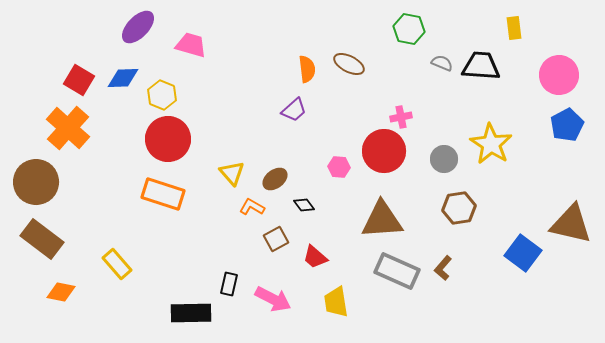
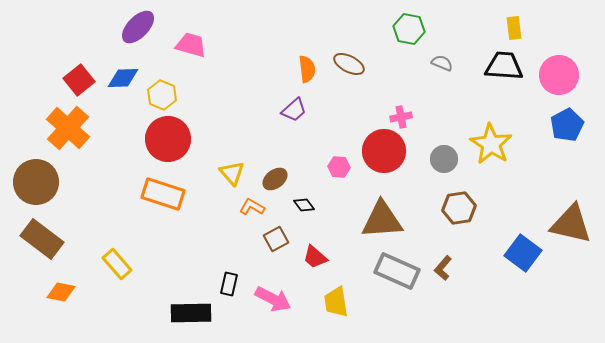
black trapezoid at (481, 66): moved 23 px right
red square at (79, 80): rotated 20 degrees clockwise
